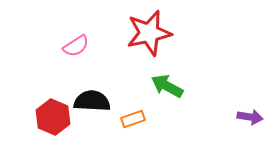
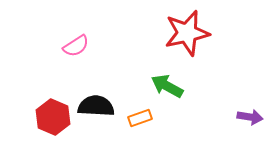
red star: moved 38 px right
black semicircle: moved 4 px right, 5 px down
orange rectangle: moved 7 px right, 1 px up
